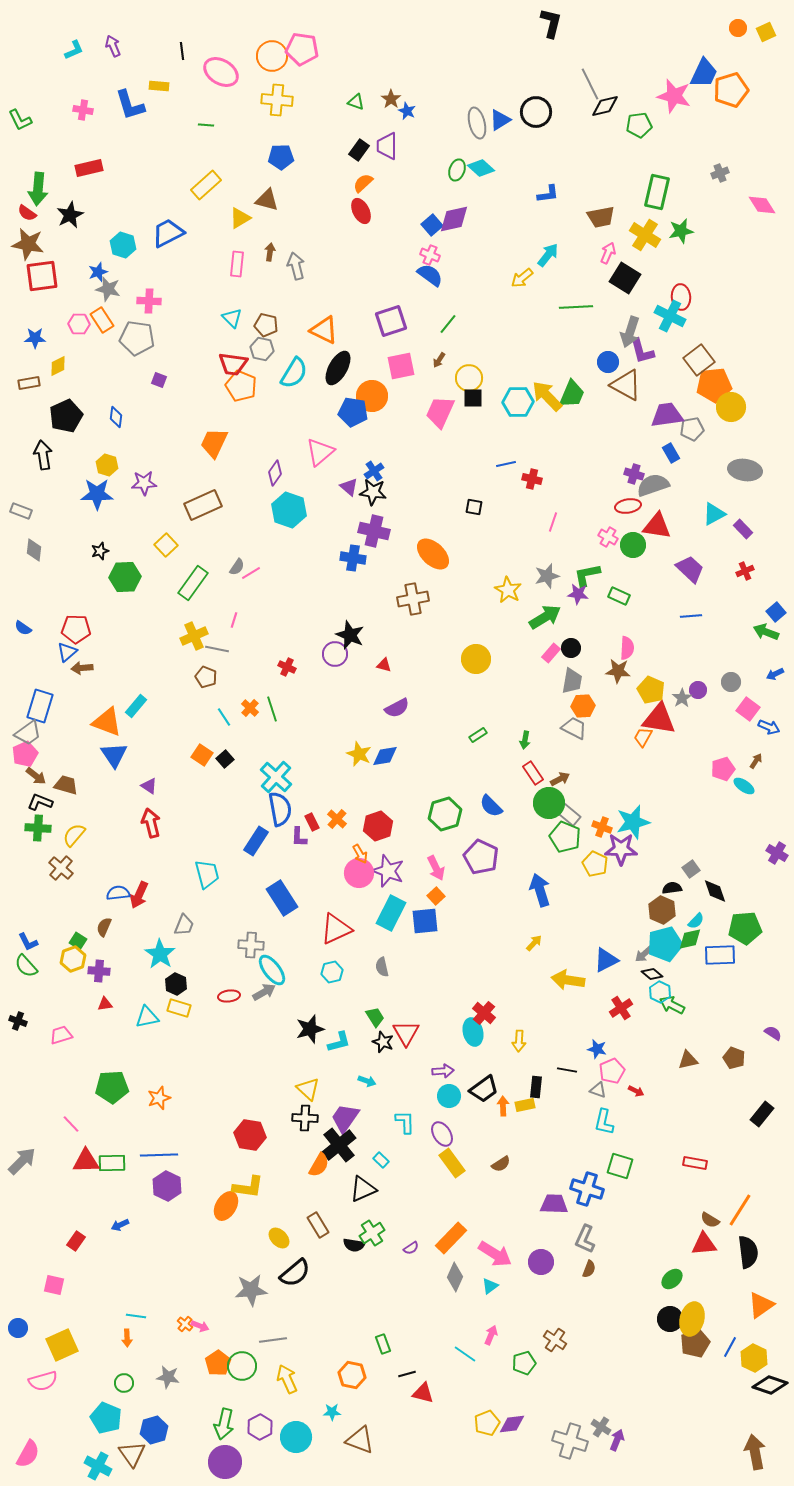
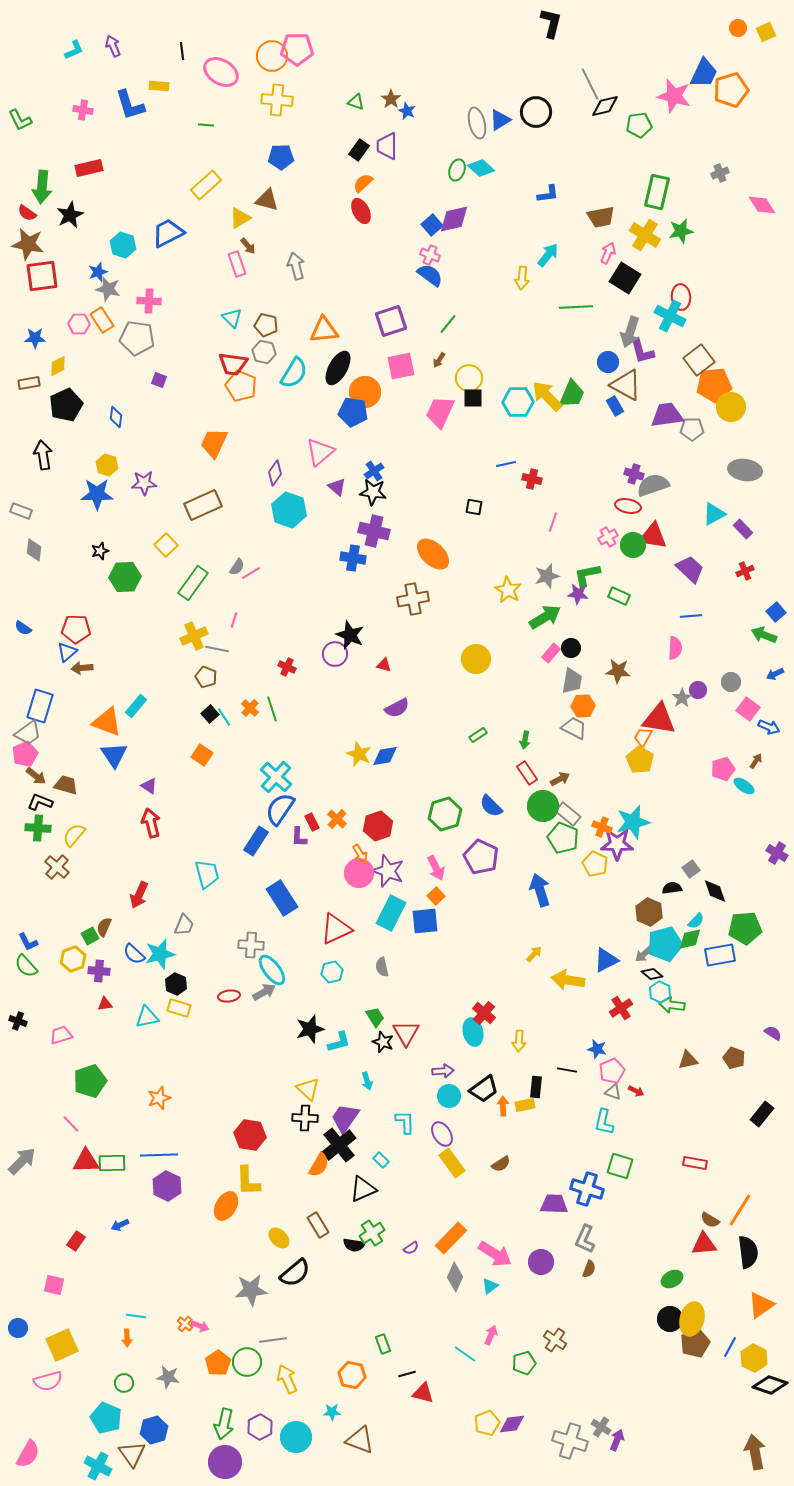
pink pentagon at (302, 49): moved 5 px left; rotated 8 degrees counterclockwise
green arrow at (38, 189): moved 4 px right, 2 px up
brown arrow at (270, 252): moved 22 px left, 6 px up; rotated 132 degrees clockwise
pink rectangle at (237, 264): rotated 25 degrees counterclockwise
yellow arrow at (522, 278): rotated 45 degrees counterclockwise
orange triangle at (324, 330): rotated 32 degrees counterclockwise
gray hexagon at (262, 349): moved 2 px right, 3 px down
orange circle at (372, 396): moved 7 px left, 4 px up
black pentagon at (66, 416): moved 11 px up
gray pentagon at (692, 429): rotated 10 degrees clockwise
blue rectangle at (671, 453): moved 56 px left, 47 px up
purple triangle at (349, 487): moved 12 px left
red ellipse at (628, 506): rotated 20 degrees clockwise
red triangle at (657, 526): moved 4 px left, 10 px down
pink cross at (608, 537): rotated 30 degrees clockwise
green arrow at (766, 632): moved 2 px left, 3 px down
pink semicircle at (627, 648): moved 48 px right
yellow pentagon at (651, 690): moved 11 px left, 70 px down; rotated 8 degrees clockwise
black square at (225, 759): moved 15 px left, 45 px up
red rectangle at (533, 773): moved 6 px left
green circle at (549, 803): moved 6 px left, 3 px down
blue semicircle at (280, 809): rotated 136 degrees counterclockwise
green pentagon at (565, 837): moved 2 px left, 1 px down
purple star at (621, 849): moved 4 px left, 5 px up
brown cross at (61, 868): moved 4 px left, 1 px up
blue semicircle at (118, 893): moved 16 px right, 61 px down; rotated 130 degrees counterclockwise
brown hexagon at (662, 910): moved 13 px left, 2 px down
green square at (78, 941): moved 12 px right, 5 px up; rotated 30 degrees clockwise
yellow arrow at (534, 943): moved 11 px down
cyan star at (160, 954): rotated 24 degrees clockwise
blue rectangle at (720, 955): rotated 8 degrees counterclockwise
green arrow at (672, 1005): rotated 20 degrees counterclockwise
cyan arrow at (367, 1081): rotated 54 degrees clockwise
green pentagon at (112, 1087): moved 22 px left, 6 px up; rotated 16 degrees counterclockwise
gray triangle at (598, 1090): moved 15 px right, 2 px down
yellow L-shape at (248, 1187): moved 6 px up; rotated 80 degrees clockwise
green ellipse at (672, 1279): rotated 15 degrees clockwise
green circle at (242, 1366): moved 5 px right, 4 px up
pink semicircle at (43, 1381): moved 5 px right
